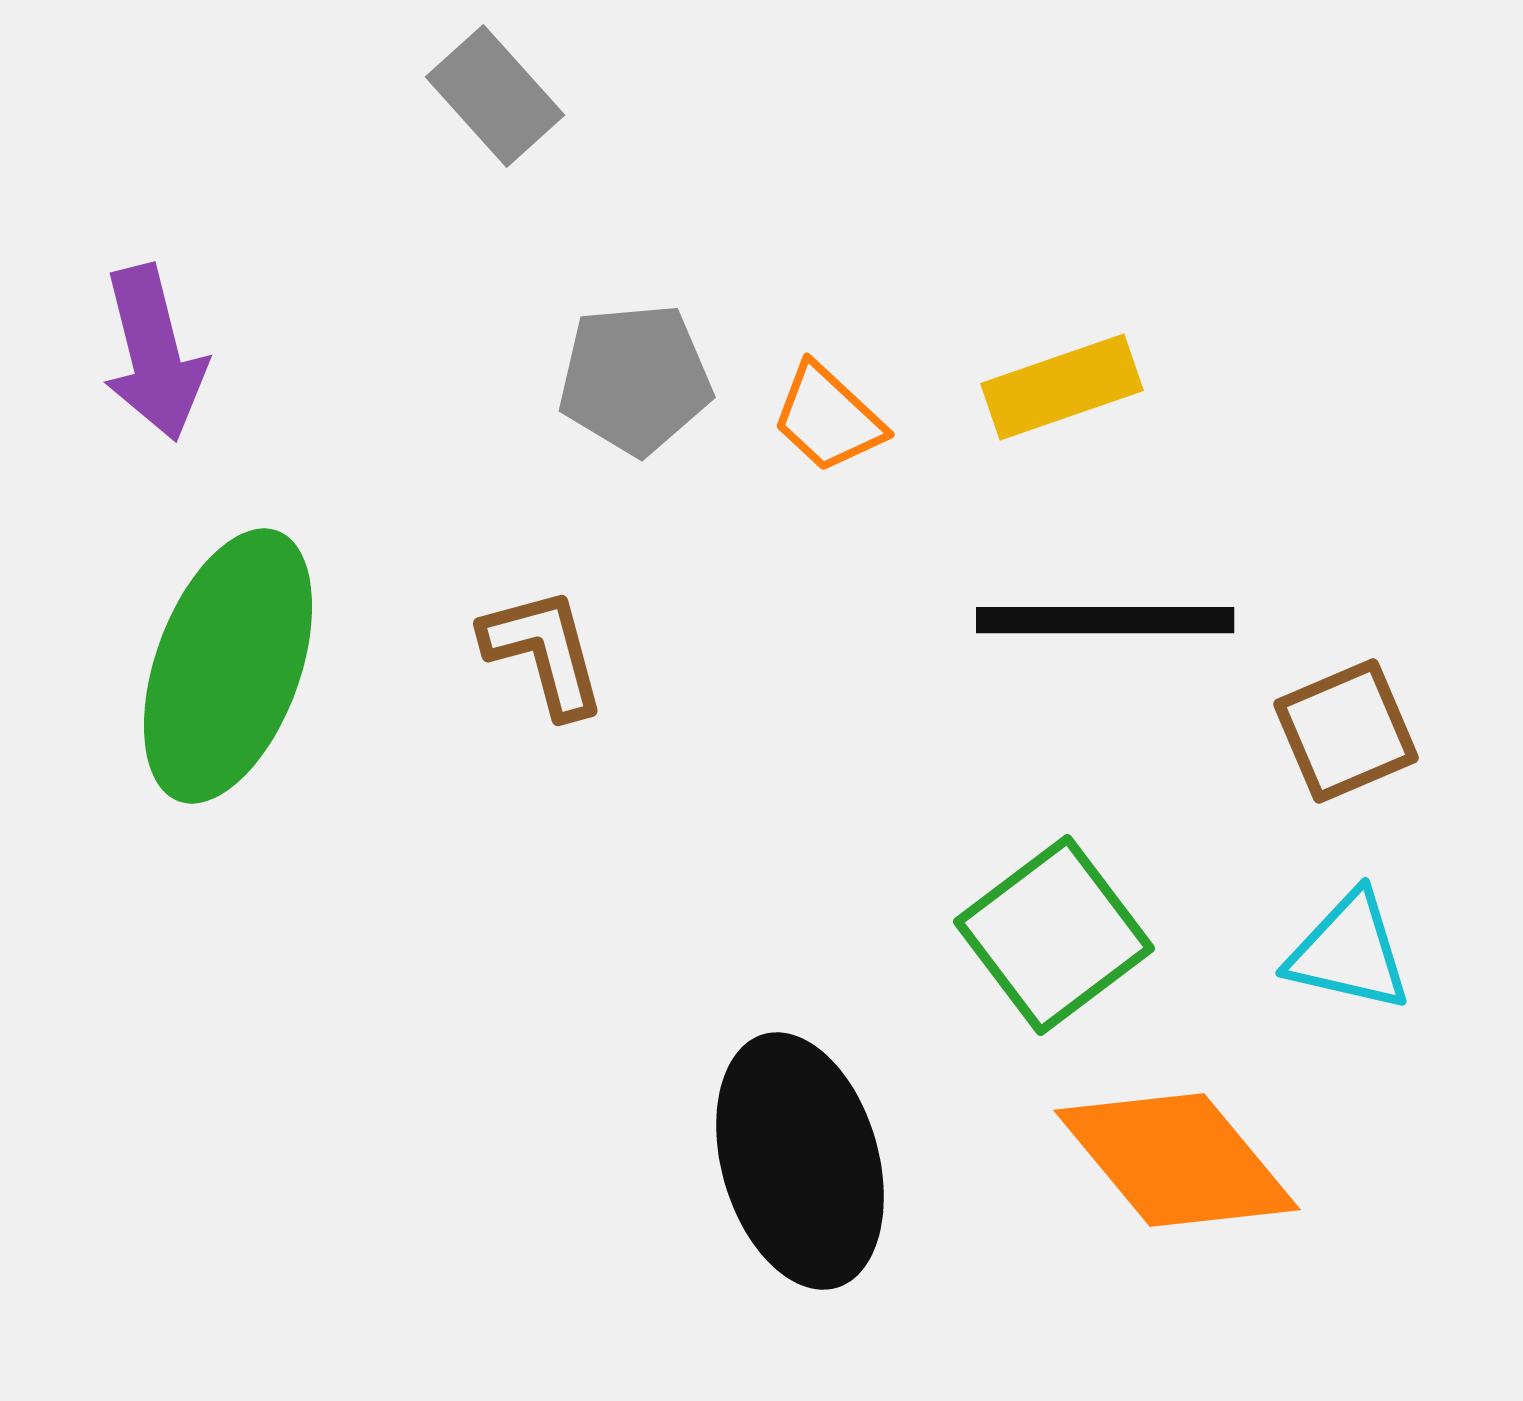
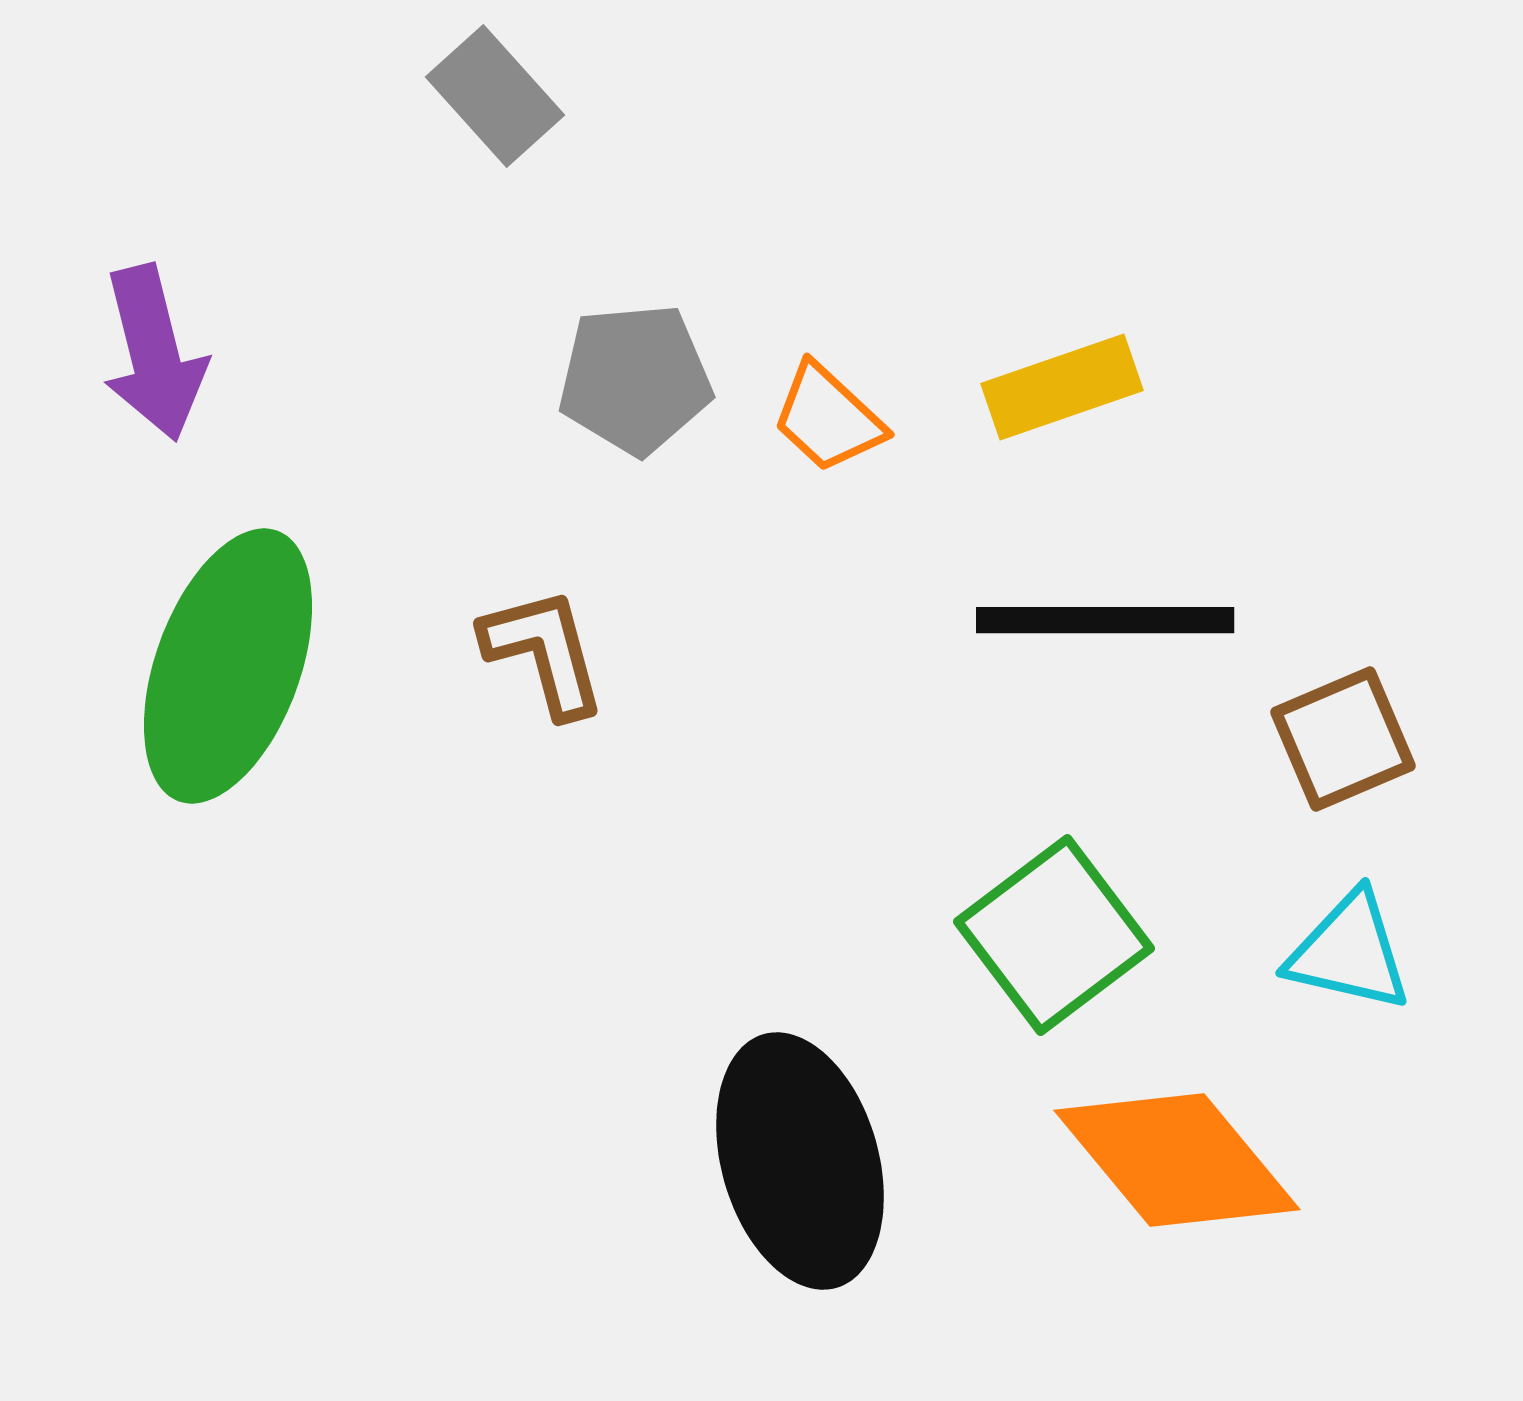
brown square: moved 3 px left, 8 px down
